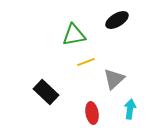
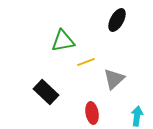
black ellipse: rotated 30 degrees counterclockwise
green triangle: moved 11 px left, 6 px down
cyan arrow: moved 7 px right, 7 px down
